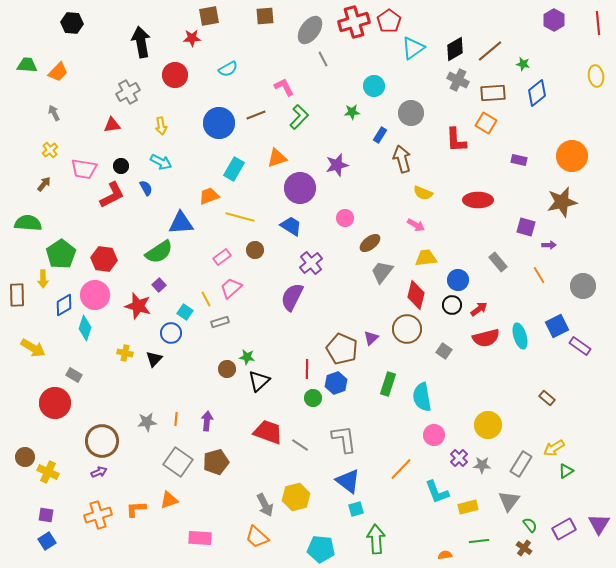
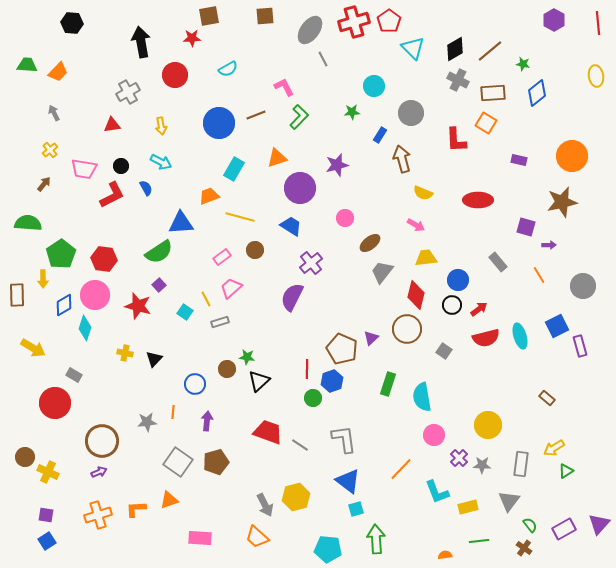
cyan triangle at (413, 48): rotated 40 degrees counterclockwise
blue circle at (171, 333): moved 24 px right, 51 px down
purple rectangle at (580, 346): rotated 40 degrees clockwise
blue hexagon at (336, 383): moved 4 px left, 2 px up
orange line at (176, 419): moved 3 px left, 7 px up
gray rectangle at (521, 464): rotated 25 degrees counterclockwise
purple triangle at (599, 524): rotated 10 degrees clockwise
cyan pentagon at (321, 549): moved 7 px right
